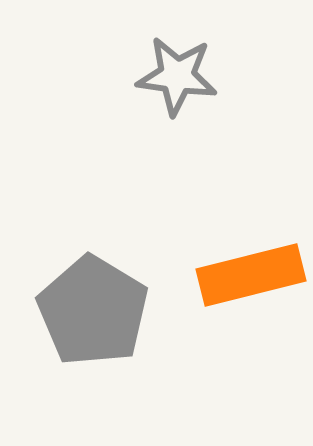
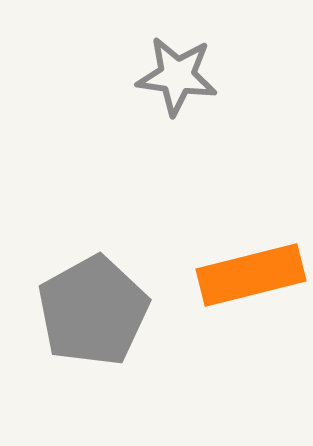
gray pentagon: rotated 12 degrees clockwise
